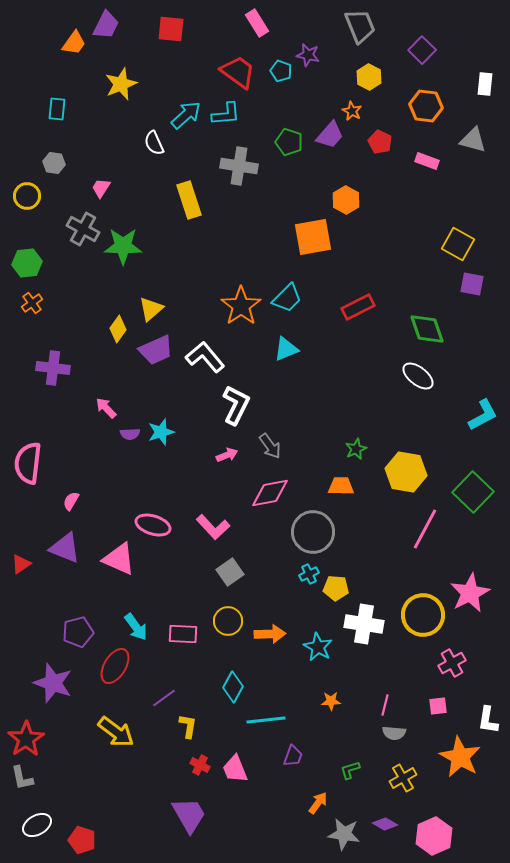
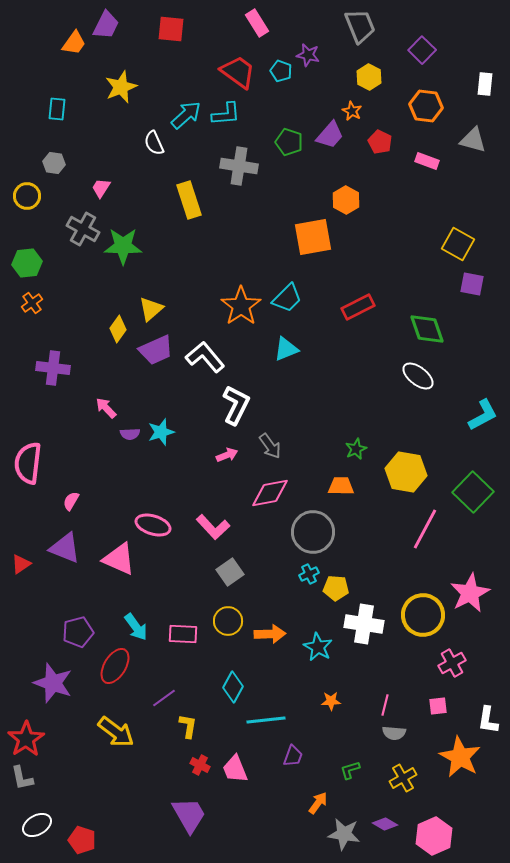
yellow star at (121, 84): moved 3 px down
